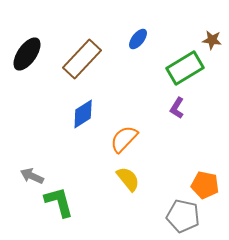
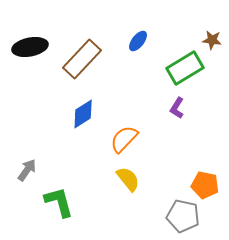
blue ellipse: moved 2 px down
black ellipse: moved 3 px right, 7 px up; rotated 44 degrees clockwise
gray arrow: moved 5 px left, 6 px up; rotated 100 degrees clockwise
